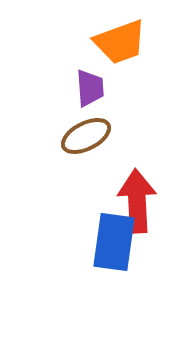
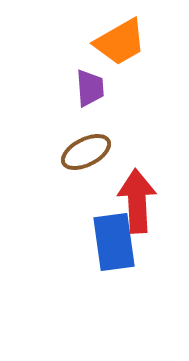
orange trapezoid: rotated 10 degrees counterclockwise
brown ellipse: moved 16 px down
blue rectangle: rotated 16 degrees counterclockwise
